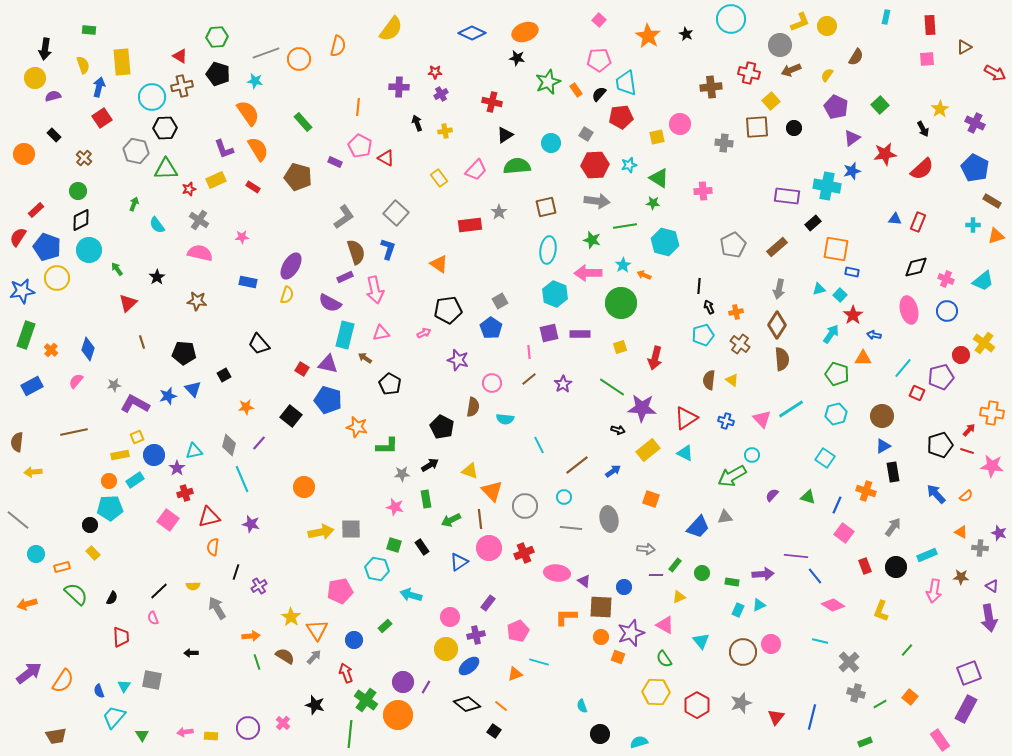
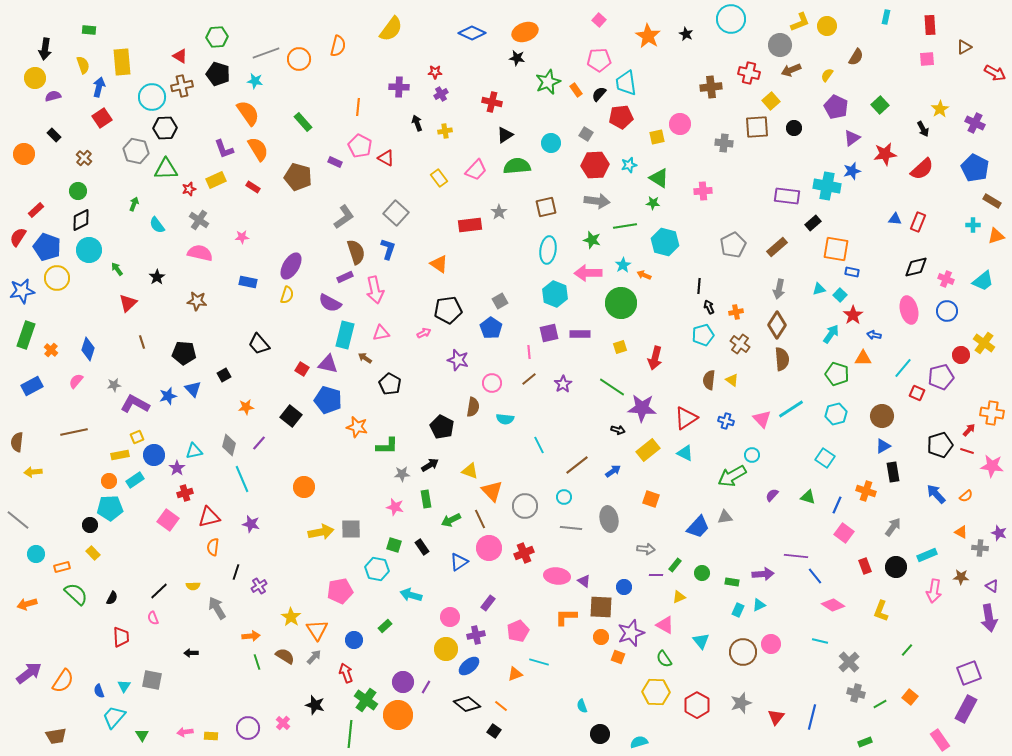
brown line at (480, 519): rotated 18 degrees counterclockwise
pink ellipse at (557, 573): moved 3 px down
